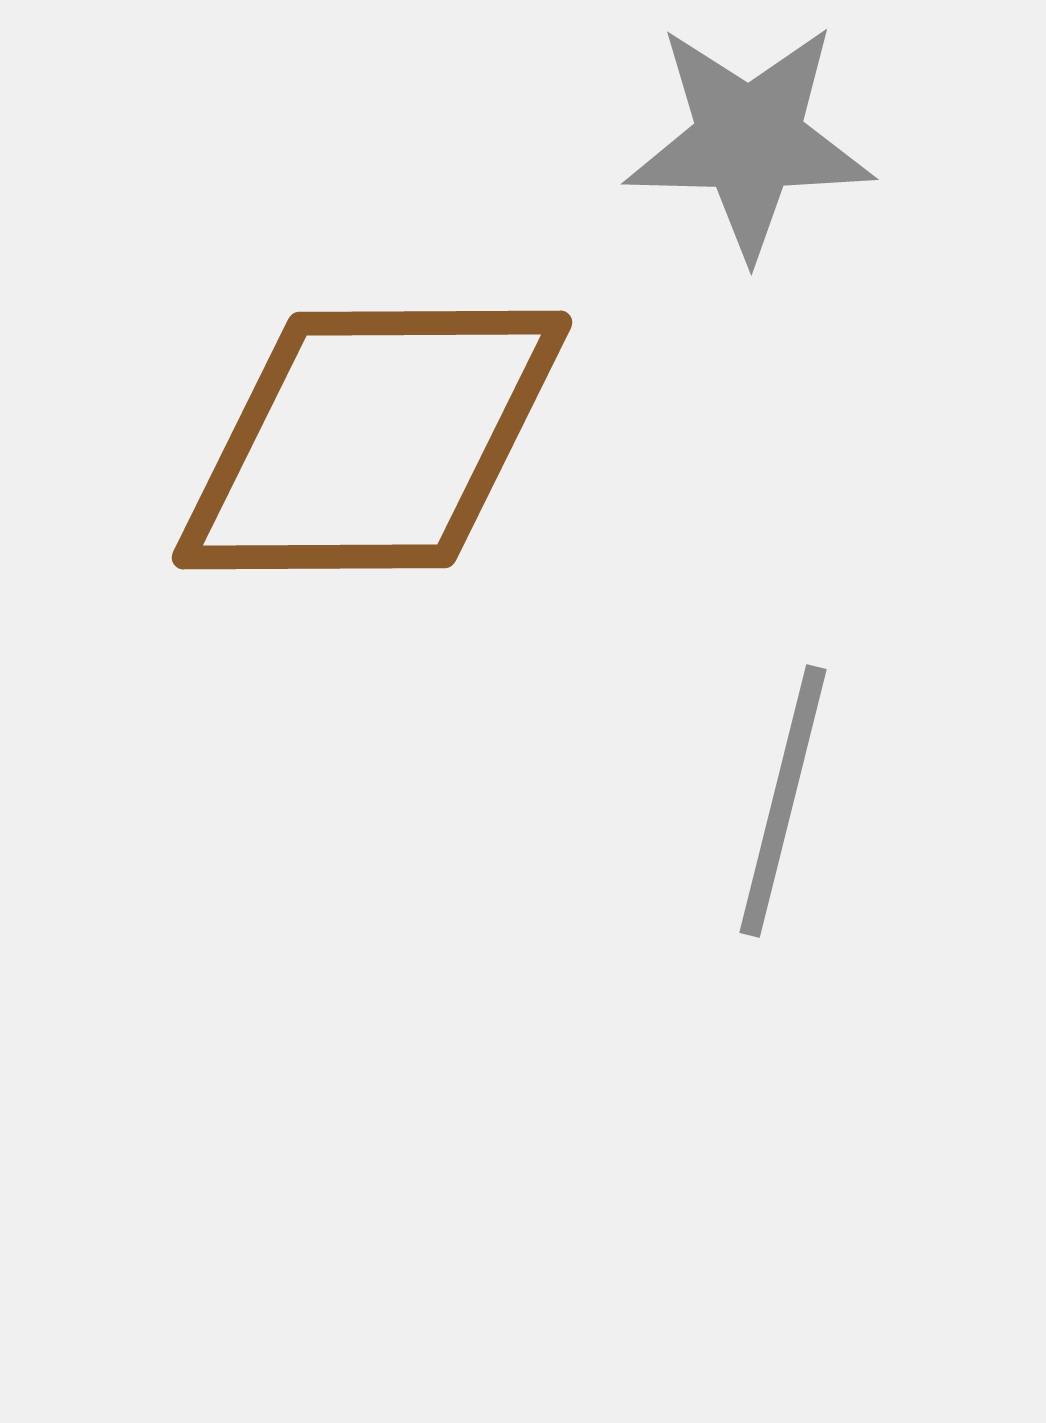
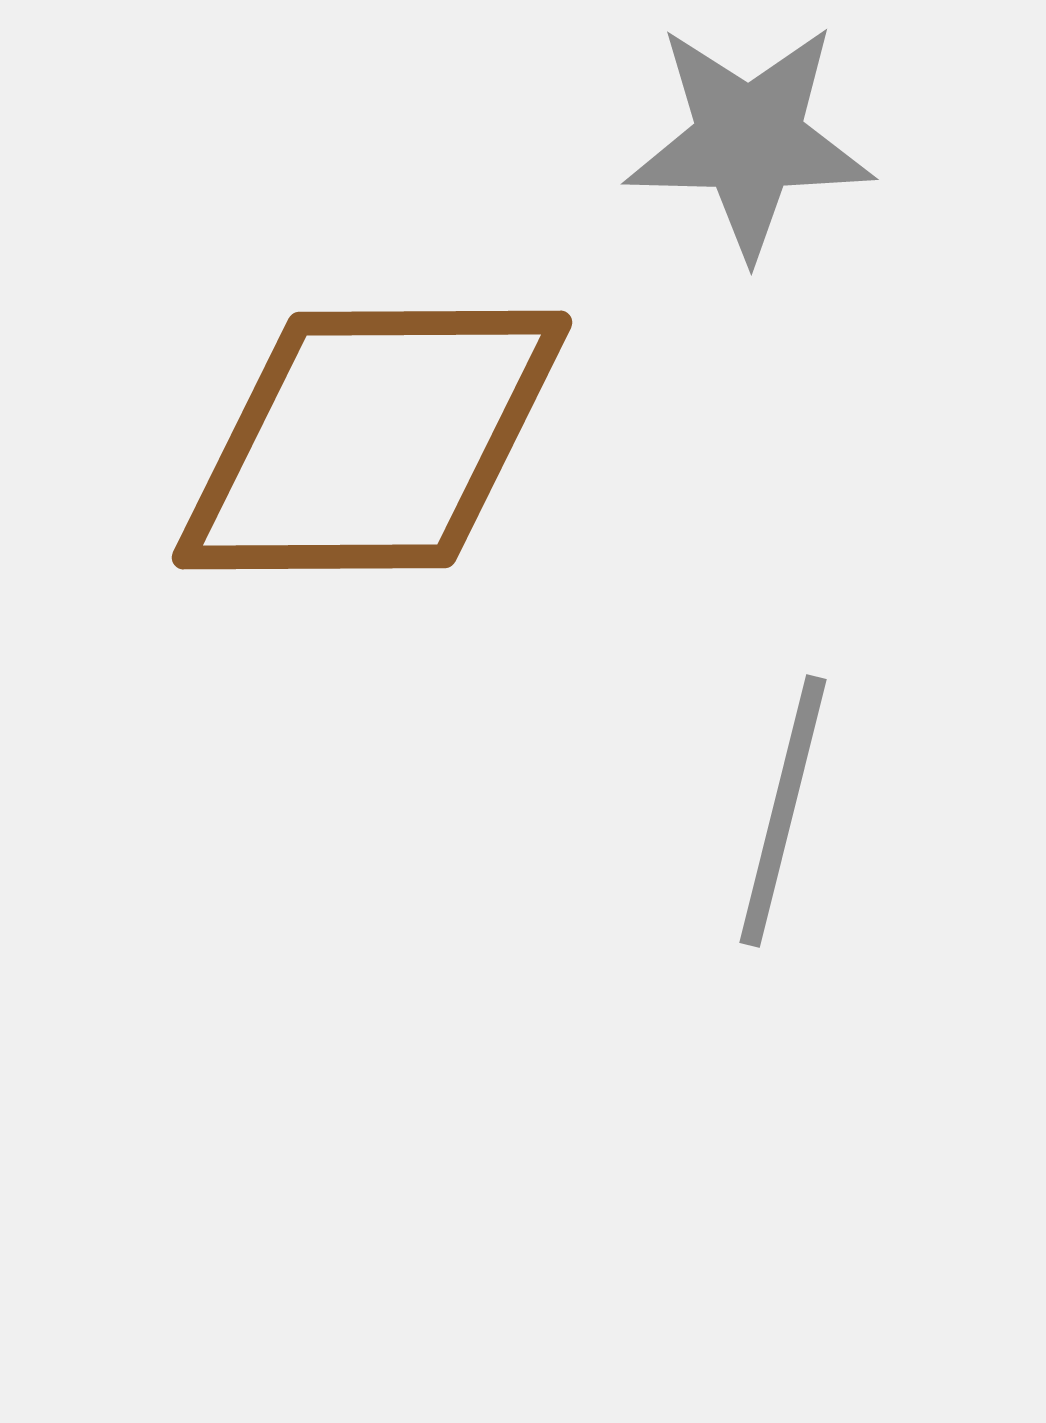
gray line: moved 10 px down
